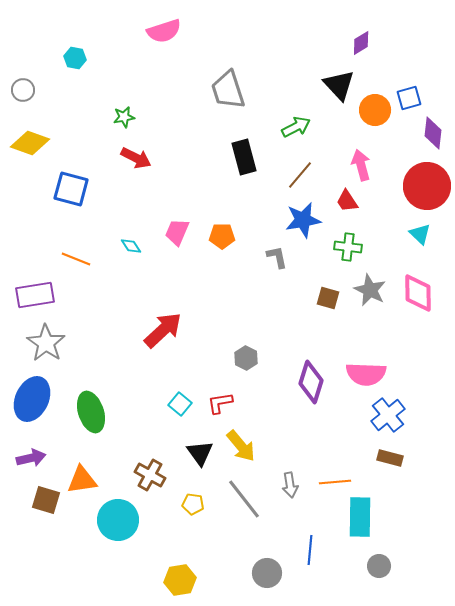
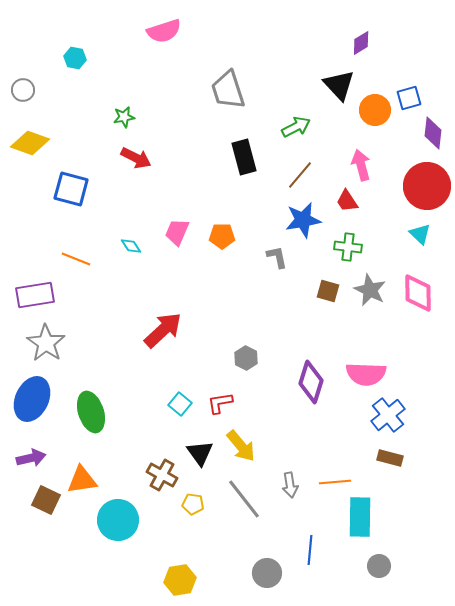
brown square at (328, 298): moved 7 px up
brown cross at (150, 475): moved 12 px right
brown square at (46, 500): rotated 8 degrees clockwise
